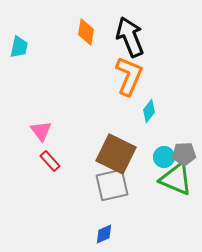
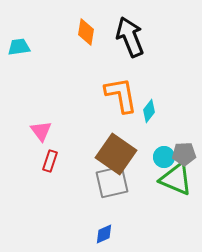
cyan trapezoid: rotated 110 degrees counterclockwise
orange L-shape: moved 8 px left, 19 px down; rotated 33 degrees counterclockwise
brown square: rotated 9 degrees clockwise
red rectangle: rotated 60 degrees clockwise
gray square: moved 3 px up
